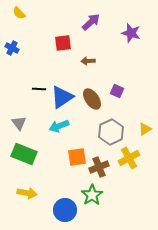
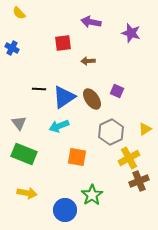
purple arrow: rotated 126 degrees counterclockwise
blue triangle: moved 2 px right
orange square: rotated 18 degrees clockwise
brown cross: moved 40 px right, 14 px down
